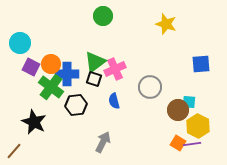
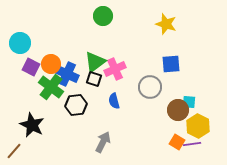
blue square: moved 30 px left
blue cross: rotated 25 degrees clockwise
black star: moved 2 px left, 3 px down
orange square: moved 1 px left, 1 px up
